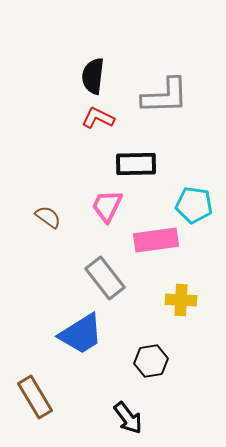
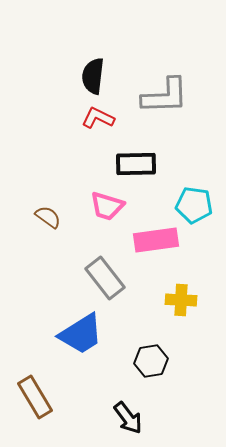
pink trapezoid: rotated 99 degrees counterclockwise
